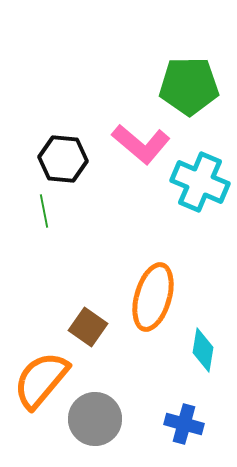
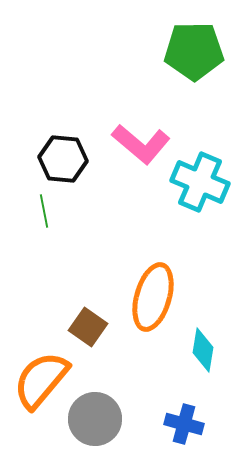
green pentagon: moved 5 px right, 35 px up
